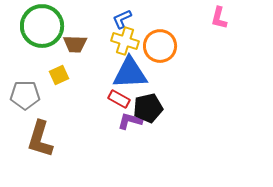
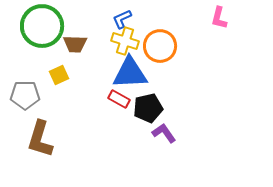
purple L-shape: moved 34 px right, 12 px down; rotated 40 degrees clockwise
